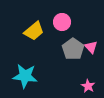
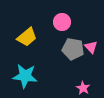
yellow trapezoid: moved 7 px left, 6 px down
gray pentagon: rotated 25 degrees counterclockwise
pink star: moved 5 px left, 2 px down
